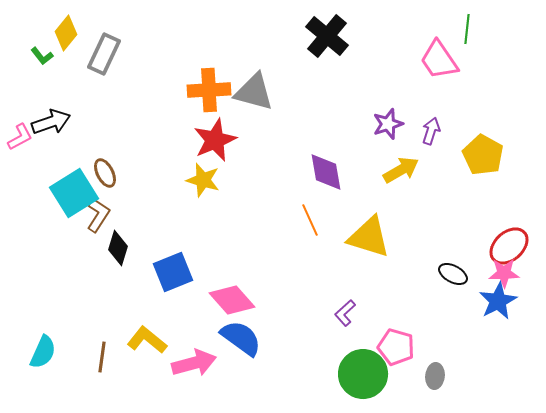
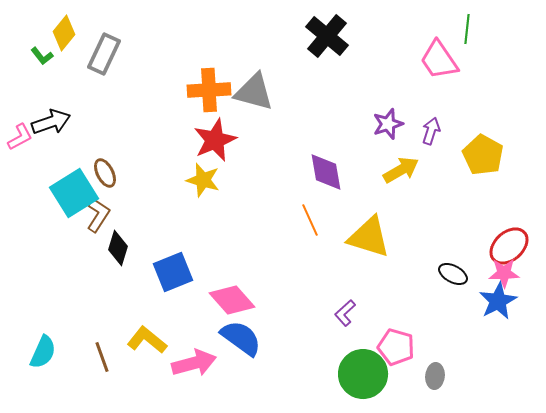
yellow diamond: moved 2 px left
brown line: rotated 28 degrees counterclockwise
